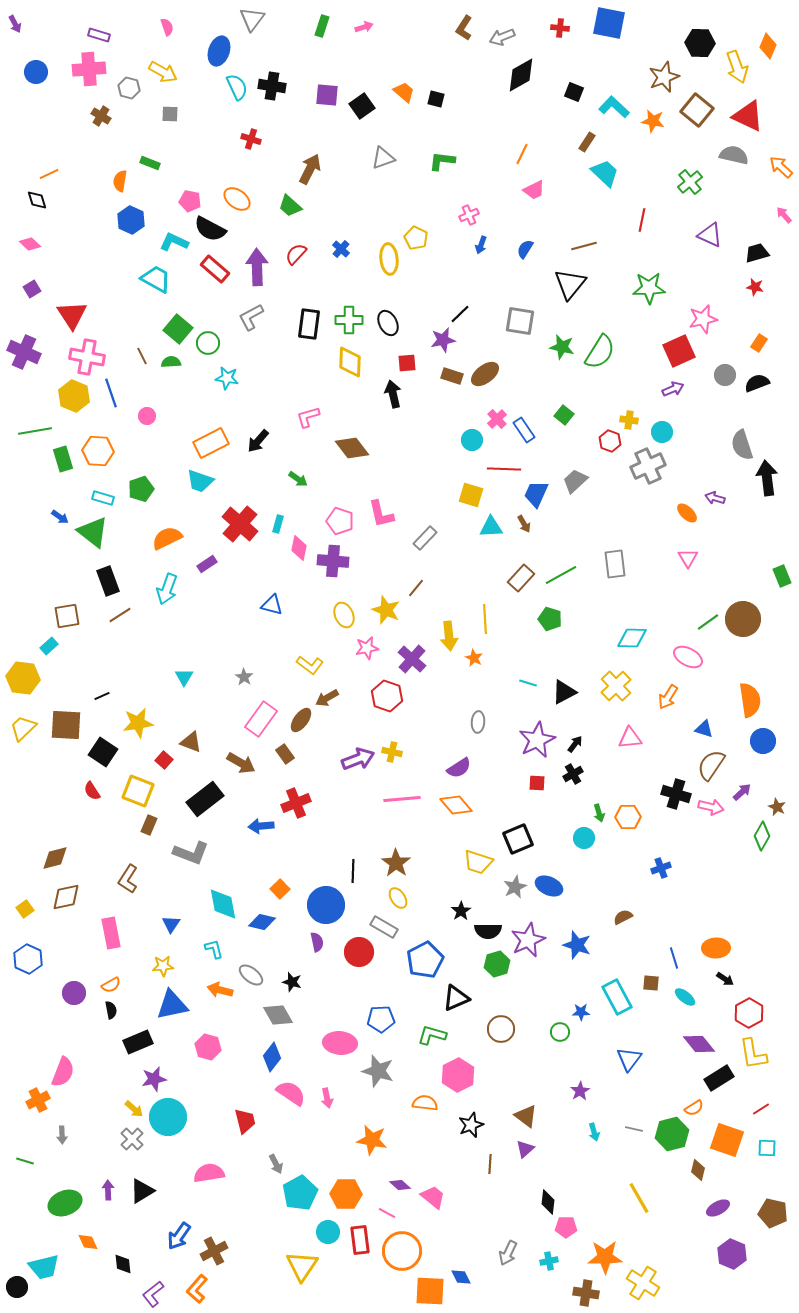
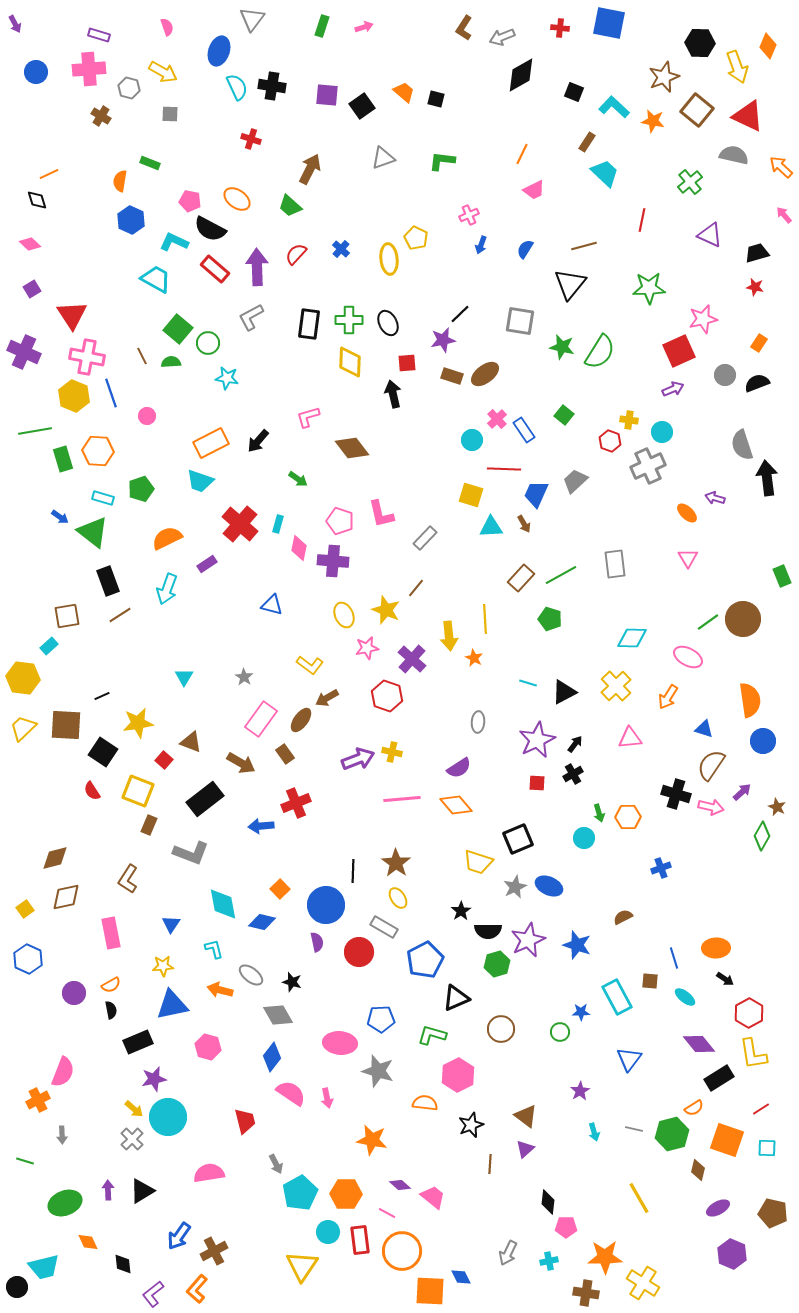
brown square at (651, 983): moved 1 px left, 2 px up
